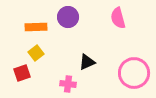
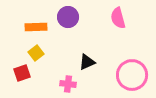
pink circle: moved 2 px left, 2 px down
